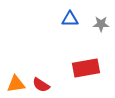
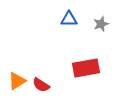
blue triangle: moved 1 px left
gray star: rotated 21 degrees counterclockwise
orange triangle: moved 1 px right, 3 px up; rotated 24 degrees counterclockwise
